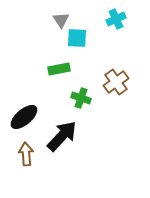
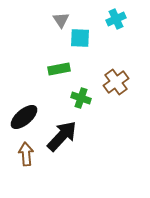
cyan square: moved 3 px right
